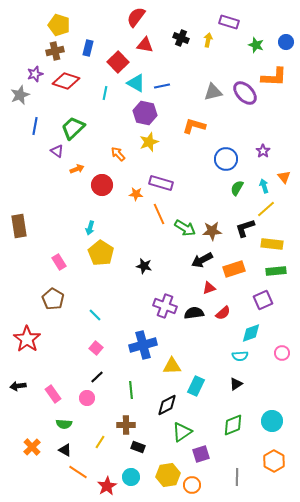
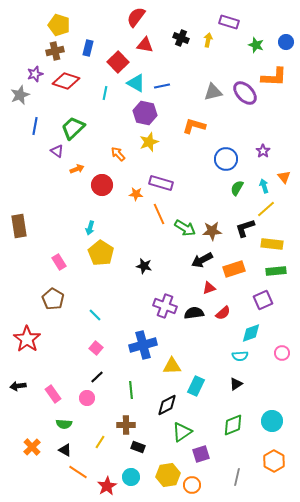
gray line at (237, 477): rotated 12 degrees clockwise
